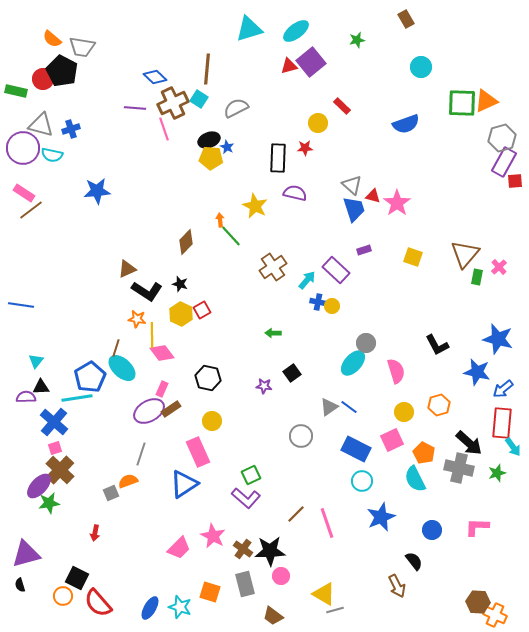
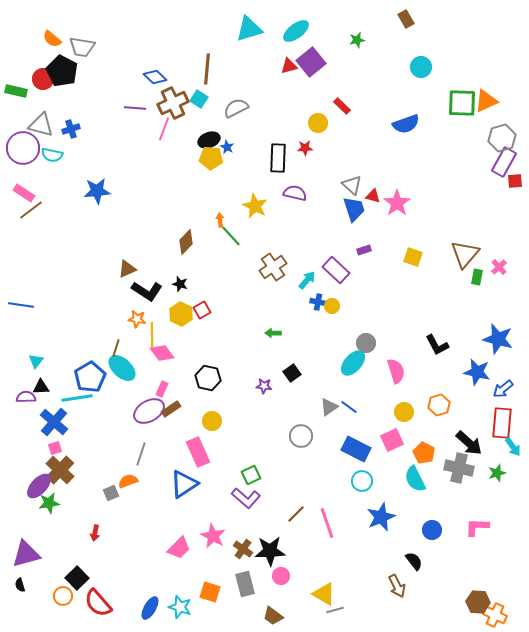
pink line at (164, 129): rotated 40 degrees clockwise
black square at (77, 578): rotated 20 degrees clockwise
